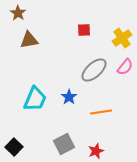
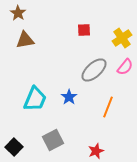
brown triangle: moved 4 px left
orange line: moved 7 px right, 5 px up; rotated 60 degrees counterclockwise
gray square: moved 11 px left, 4 px up
